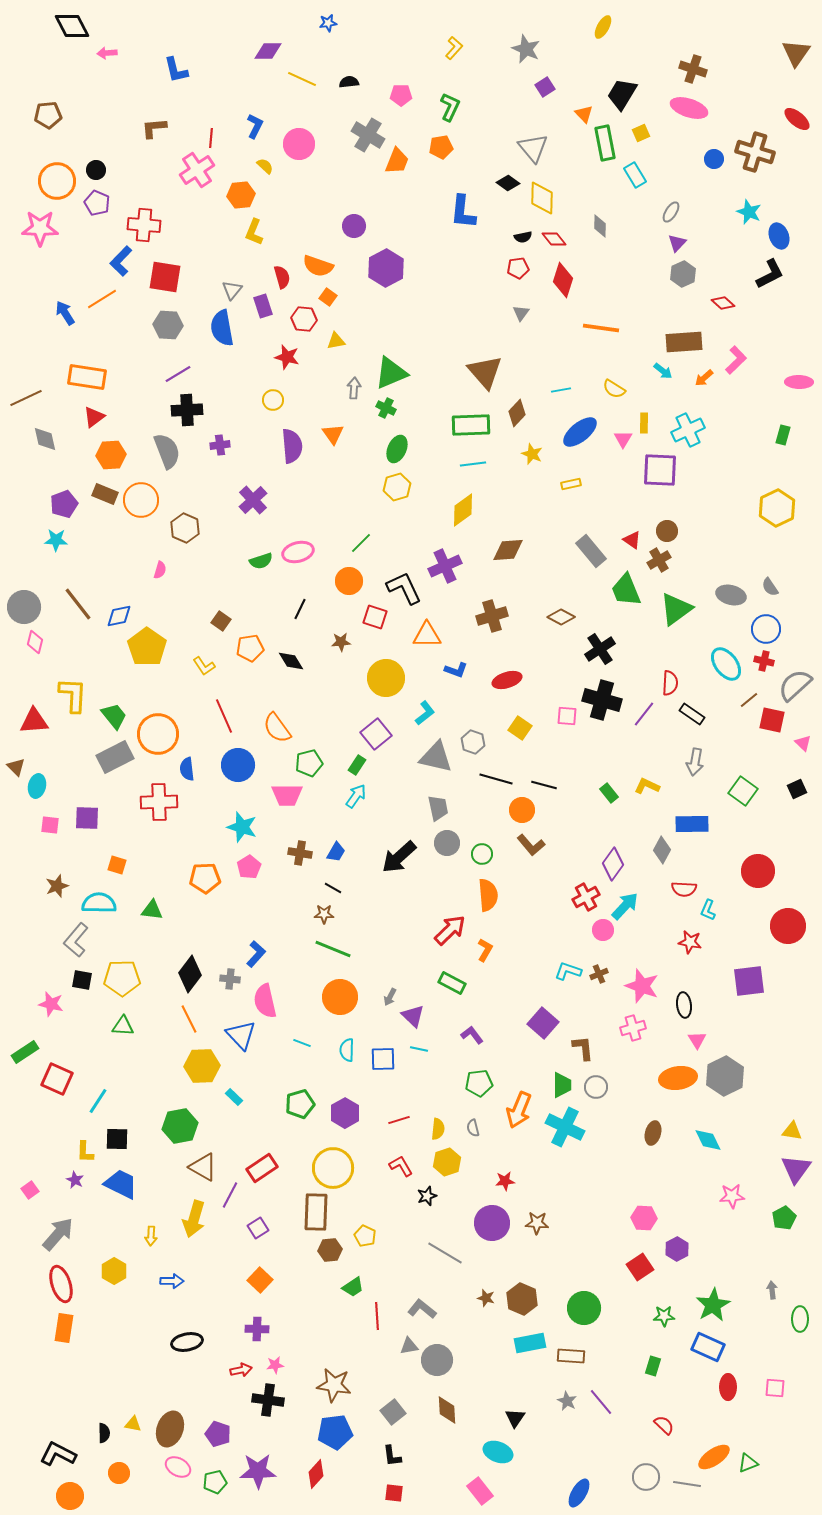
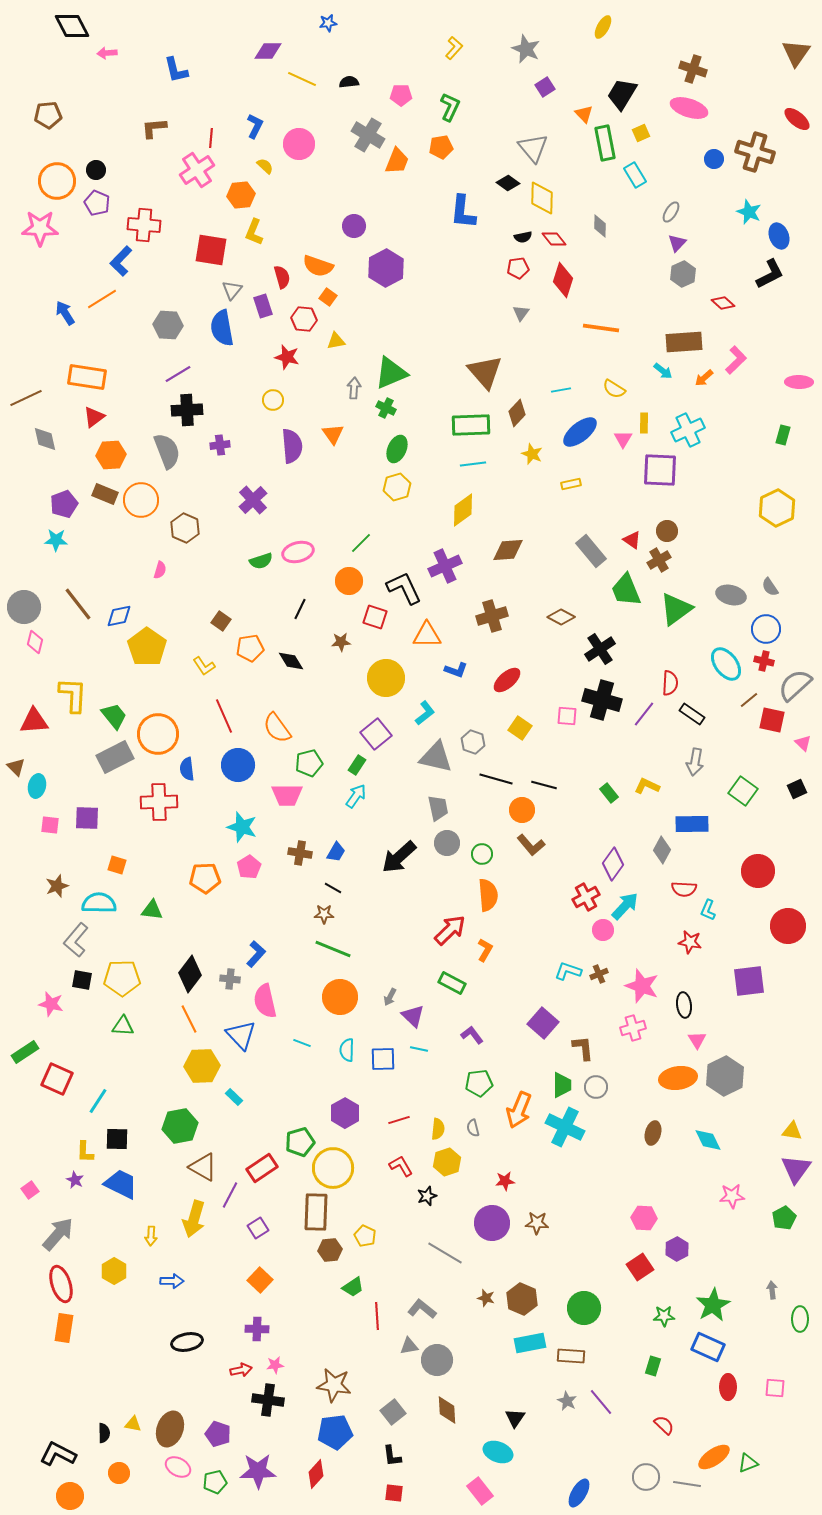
red square at (165, 277): moved 46 px right, 27 px up
red ellipse at (507, 680): rotated 24 degrees counterclockwise
green pentagon at (300, 1104): moved 38 px down
